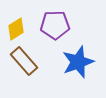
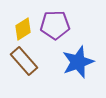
yellow diamond: moved 7 px right
